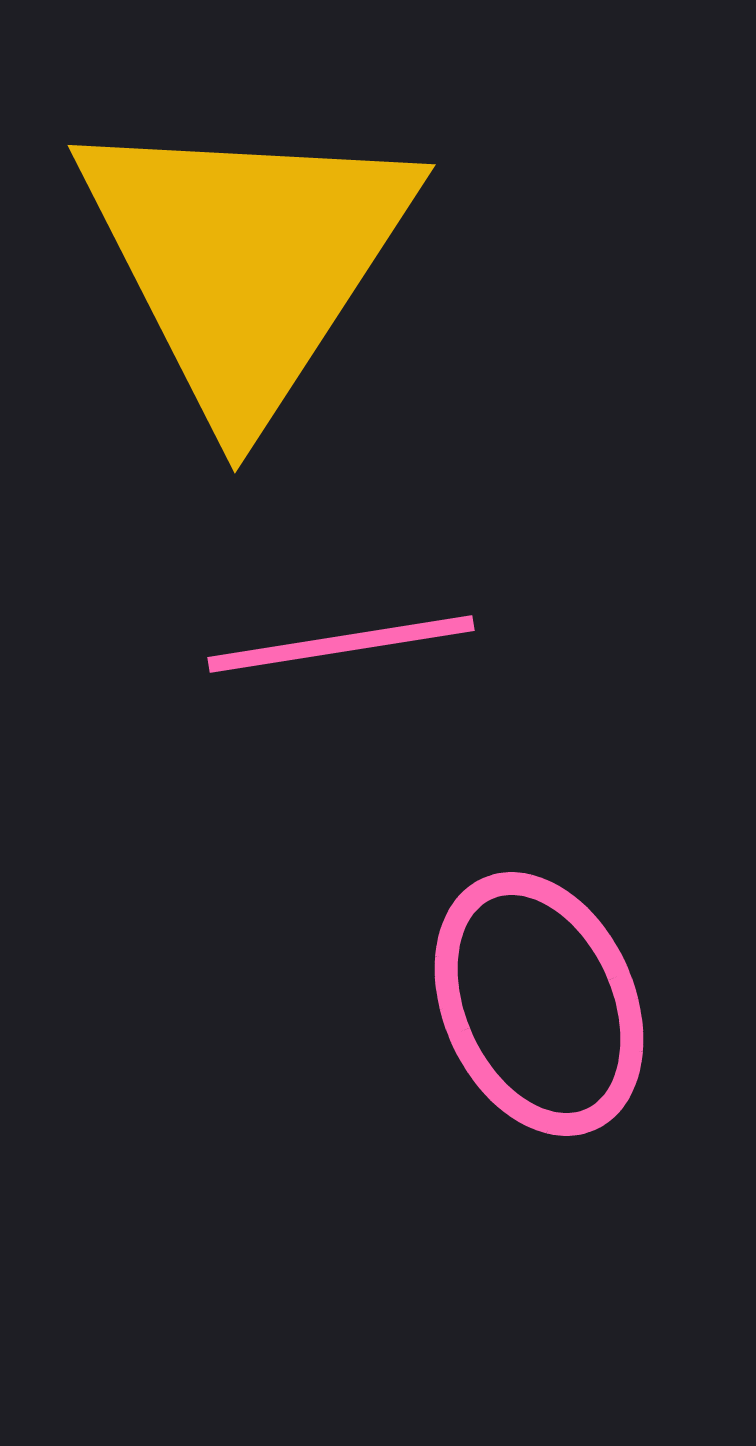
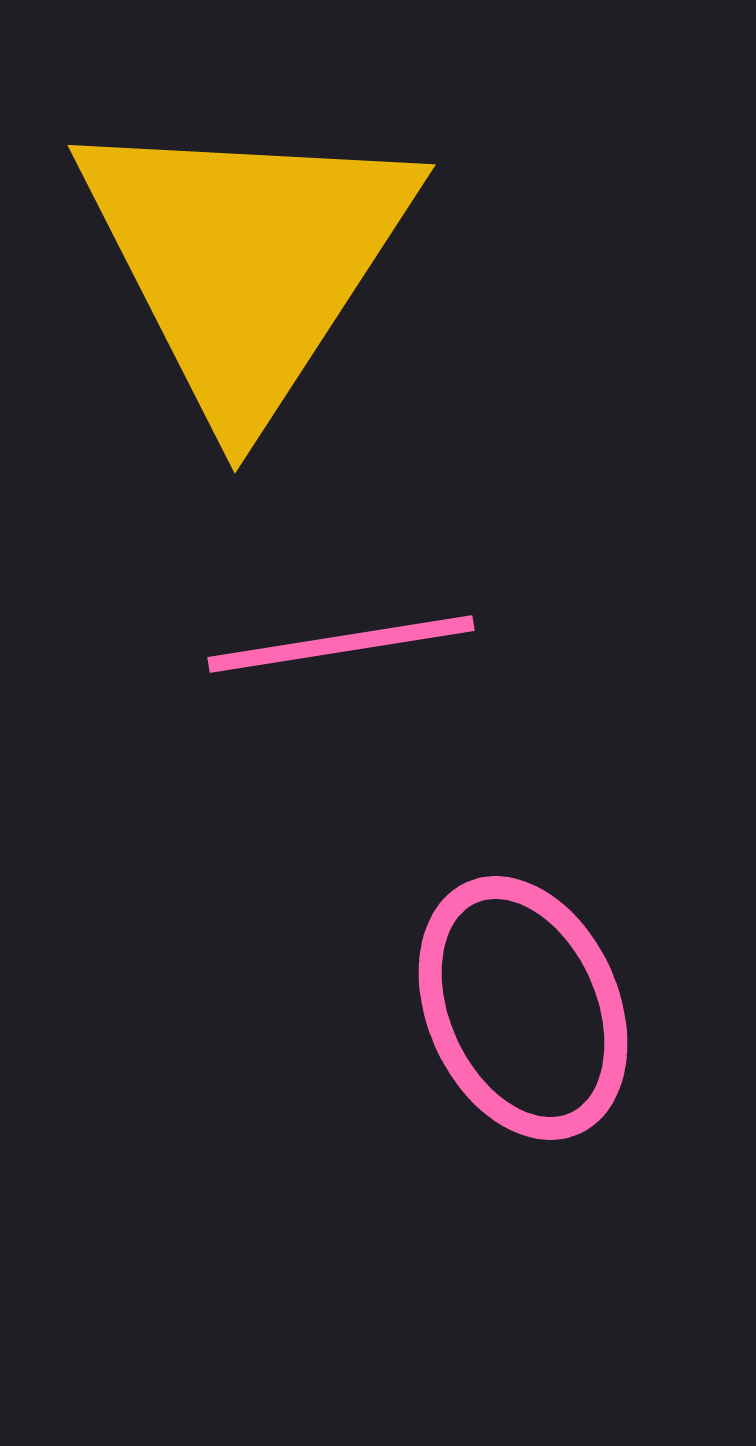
pink ellipse: moved 16 px left, 4 px down
